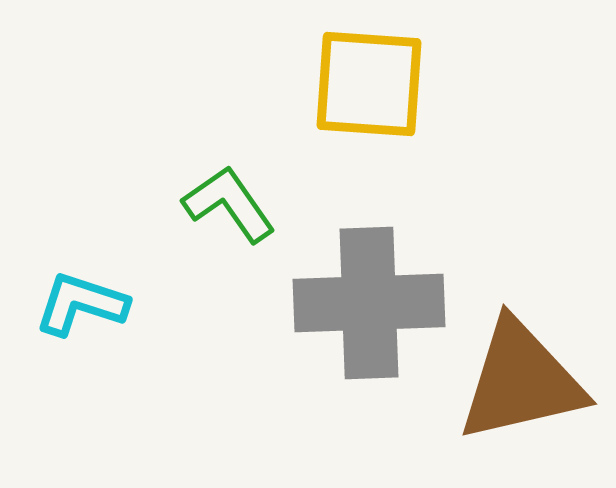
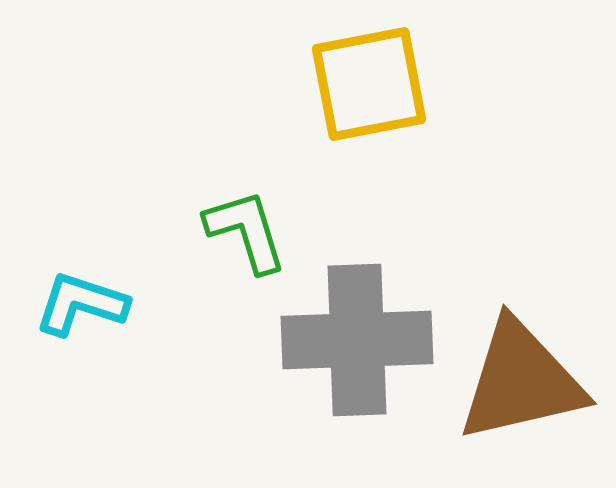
yellow square: rotated 15 degrees counterclockwise
green L-shape: moved 17 px right, 27 px down; rotated 18 degrees clockwise
gray cross: moved 12 px left, 37 px down
